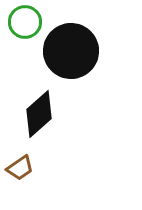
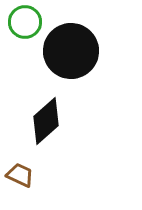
black diamond: moved 7 px right, 7 px down
brown trapezoid: moved 7 px down; rotated 120 degrees counterclockwise
